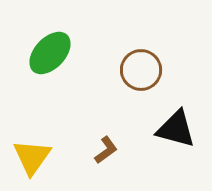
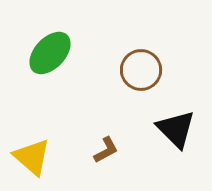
black triangle: rotated 30 degrees clockwise
brown L-shape: rotated 8 degrees clockwise
yellow triangle: rotated 24 degrees counterclockwise
